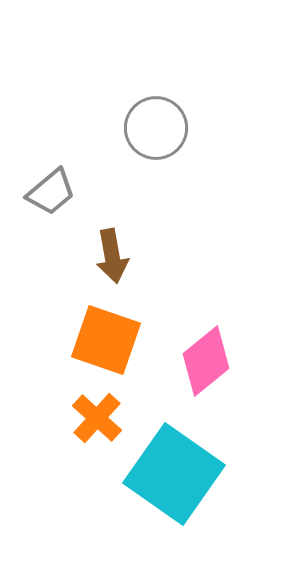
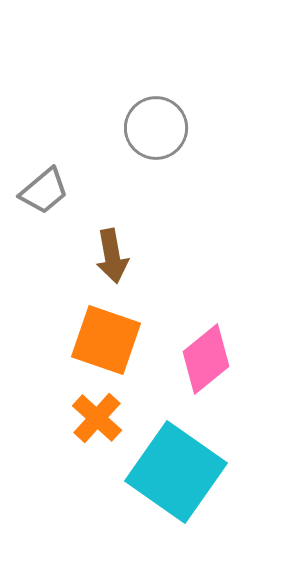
gray trapezoid: moved 7 px left, 1 px up
pink diamond: moved 2 px up
cyan square: moved 2 px right, 2 px up
